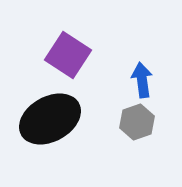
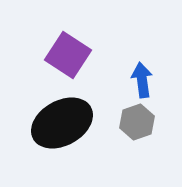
black ellipse: moved 12 px right, 4 px down
